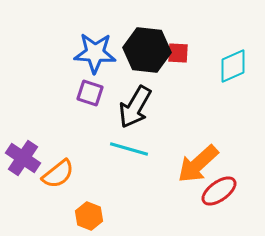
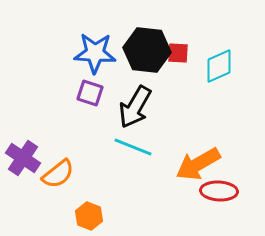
cyan diamond: moved 14 px left
cyan line: moved 4 px right, 2 px up; rotated 6 degrees clockwise
orange arrow: rotated 12 degrees clockwise
red ellipse: rotated 39 degrees clockwise
